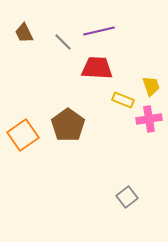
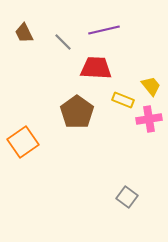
purple line: moved 5 px right, 1 px up
red trapezoid: moved 1 px left
yellow trapezoid: rotated 20 degrees counterclockwise
brown pentagon: moved 9 px right, 13 px up
orange square: moved 7 px down
gray square: rotated 15 degrees counterclockwise
